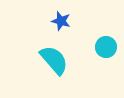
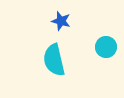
cyan semicircle: rotated 152 degrees counterclockwise
